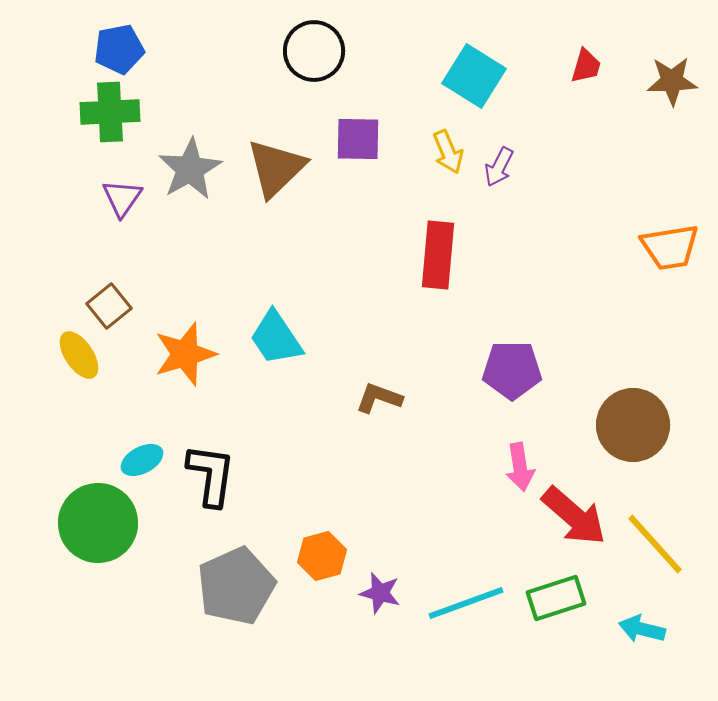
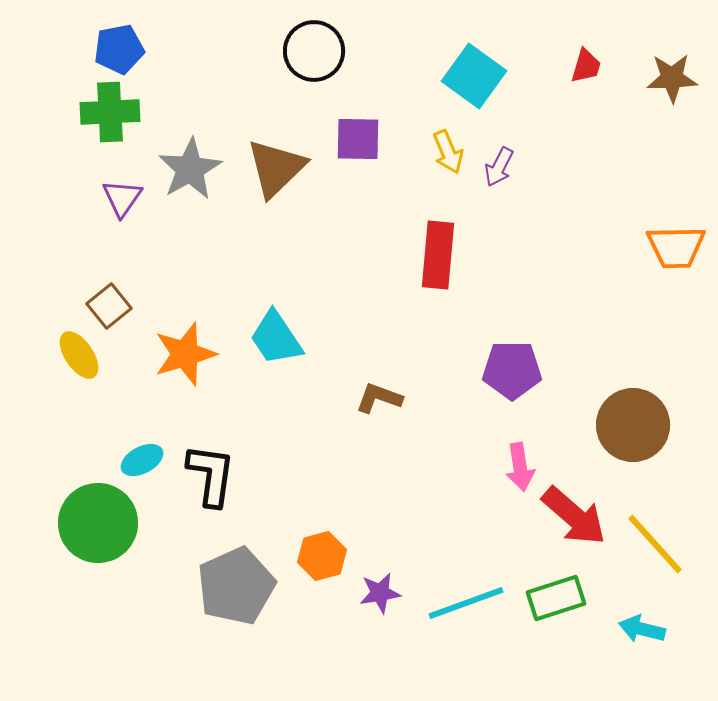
cyan square: rotated 4 degrees clockwise
brown star: moved 3 px up
orange trapezoid: moved 6 px right; rotated 8 degrees clockwise
purple star: rotated 24 degrees counterclockwise
